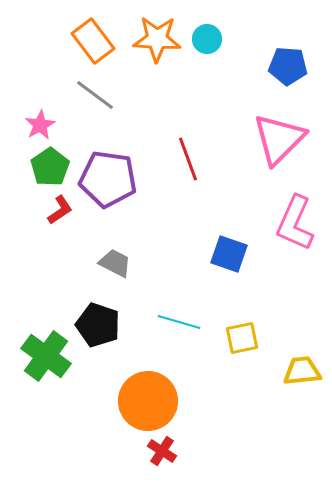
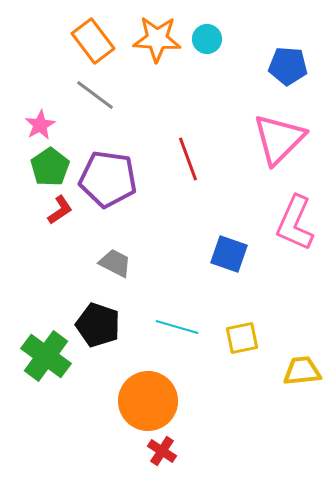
cyan line: moved 2 px left, 5 px down
